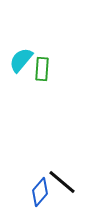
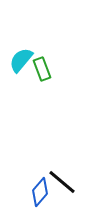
green rectangle: rotated 25 degrees counterclockwise
